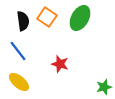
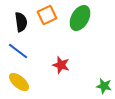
orange square: moved 2 px up; rotated 30 degrees clockwise
black semicircle: moved 2 px left, 1 px down
blue line: rotated 15 degrees counterclockwise
red star: moved 1 px right, 1 px down
green star: moved 1 px up; rotated 28 degrees clockwise
